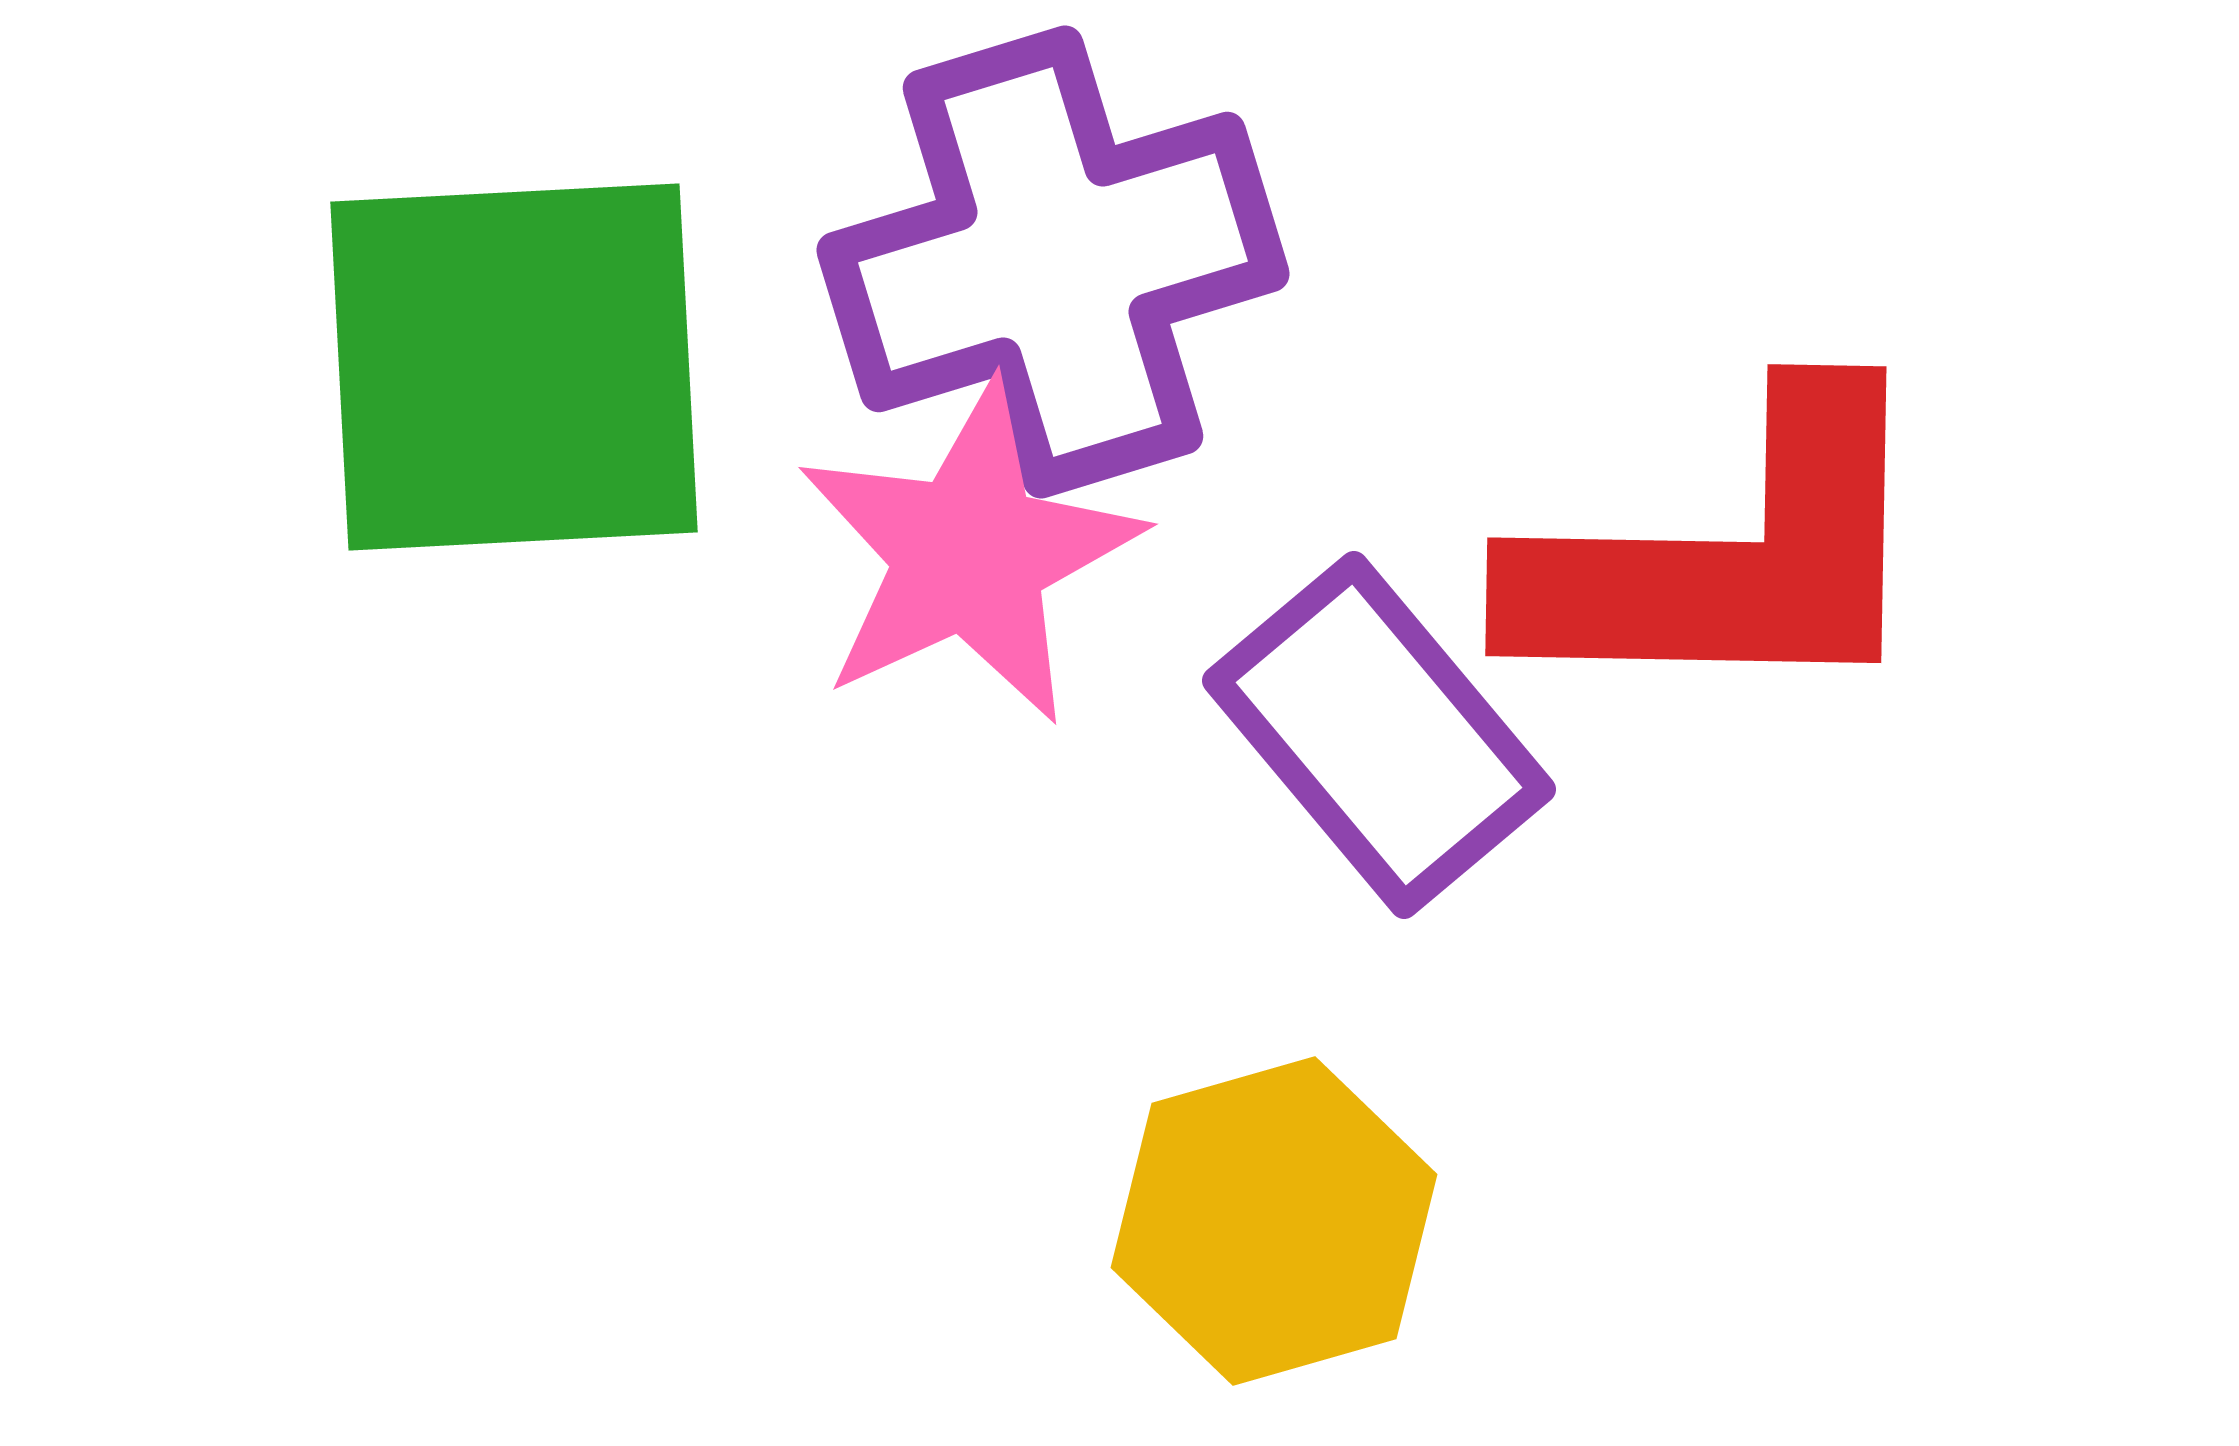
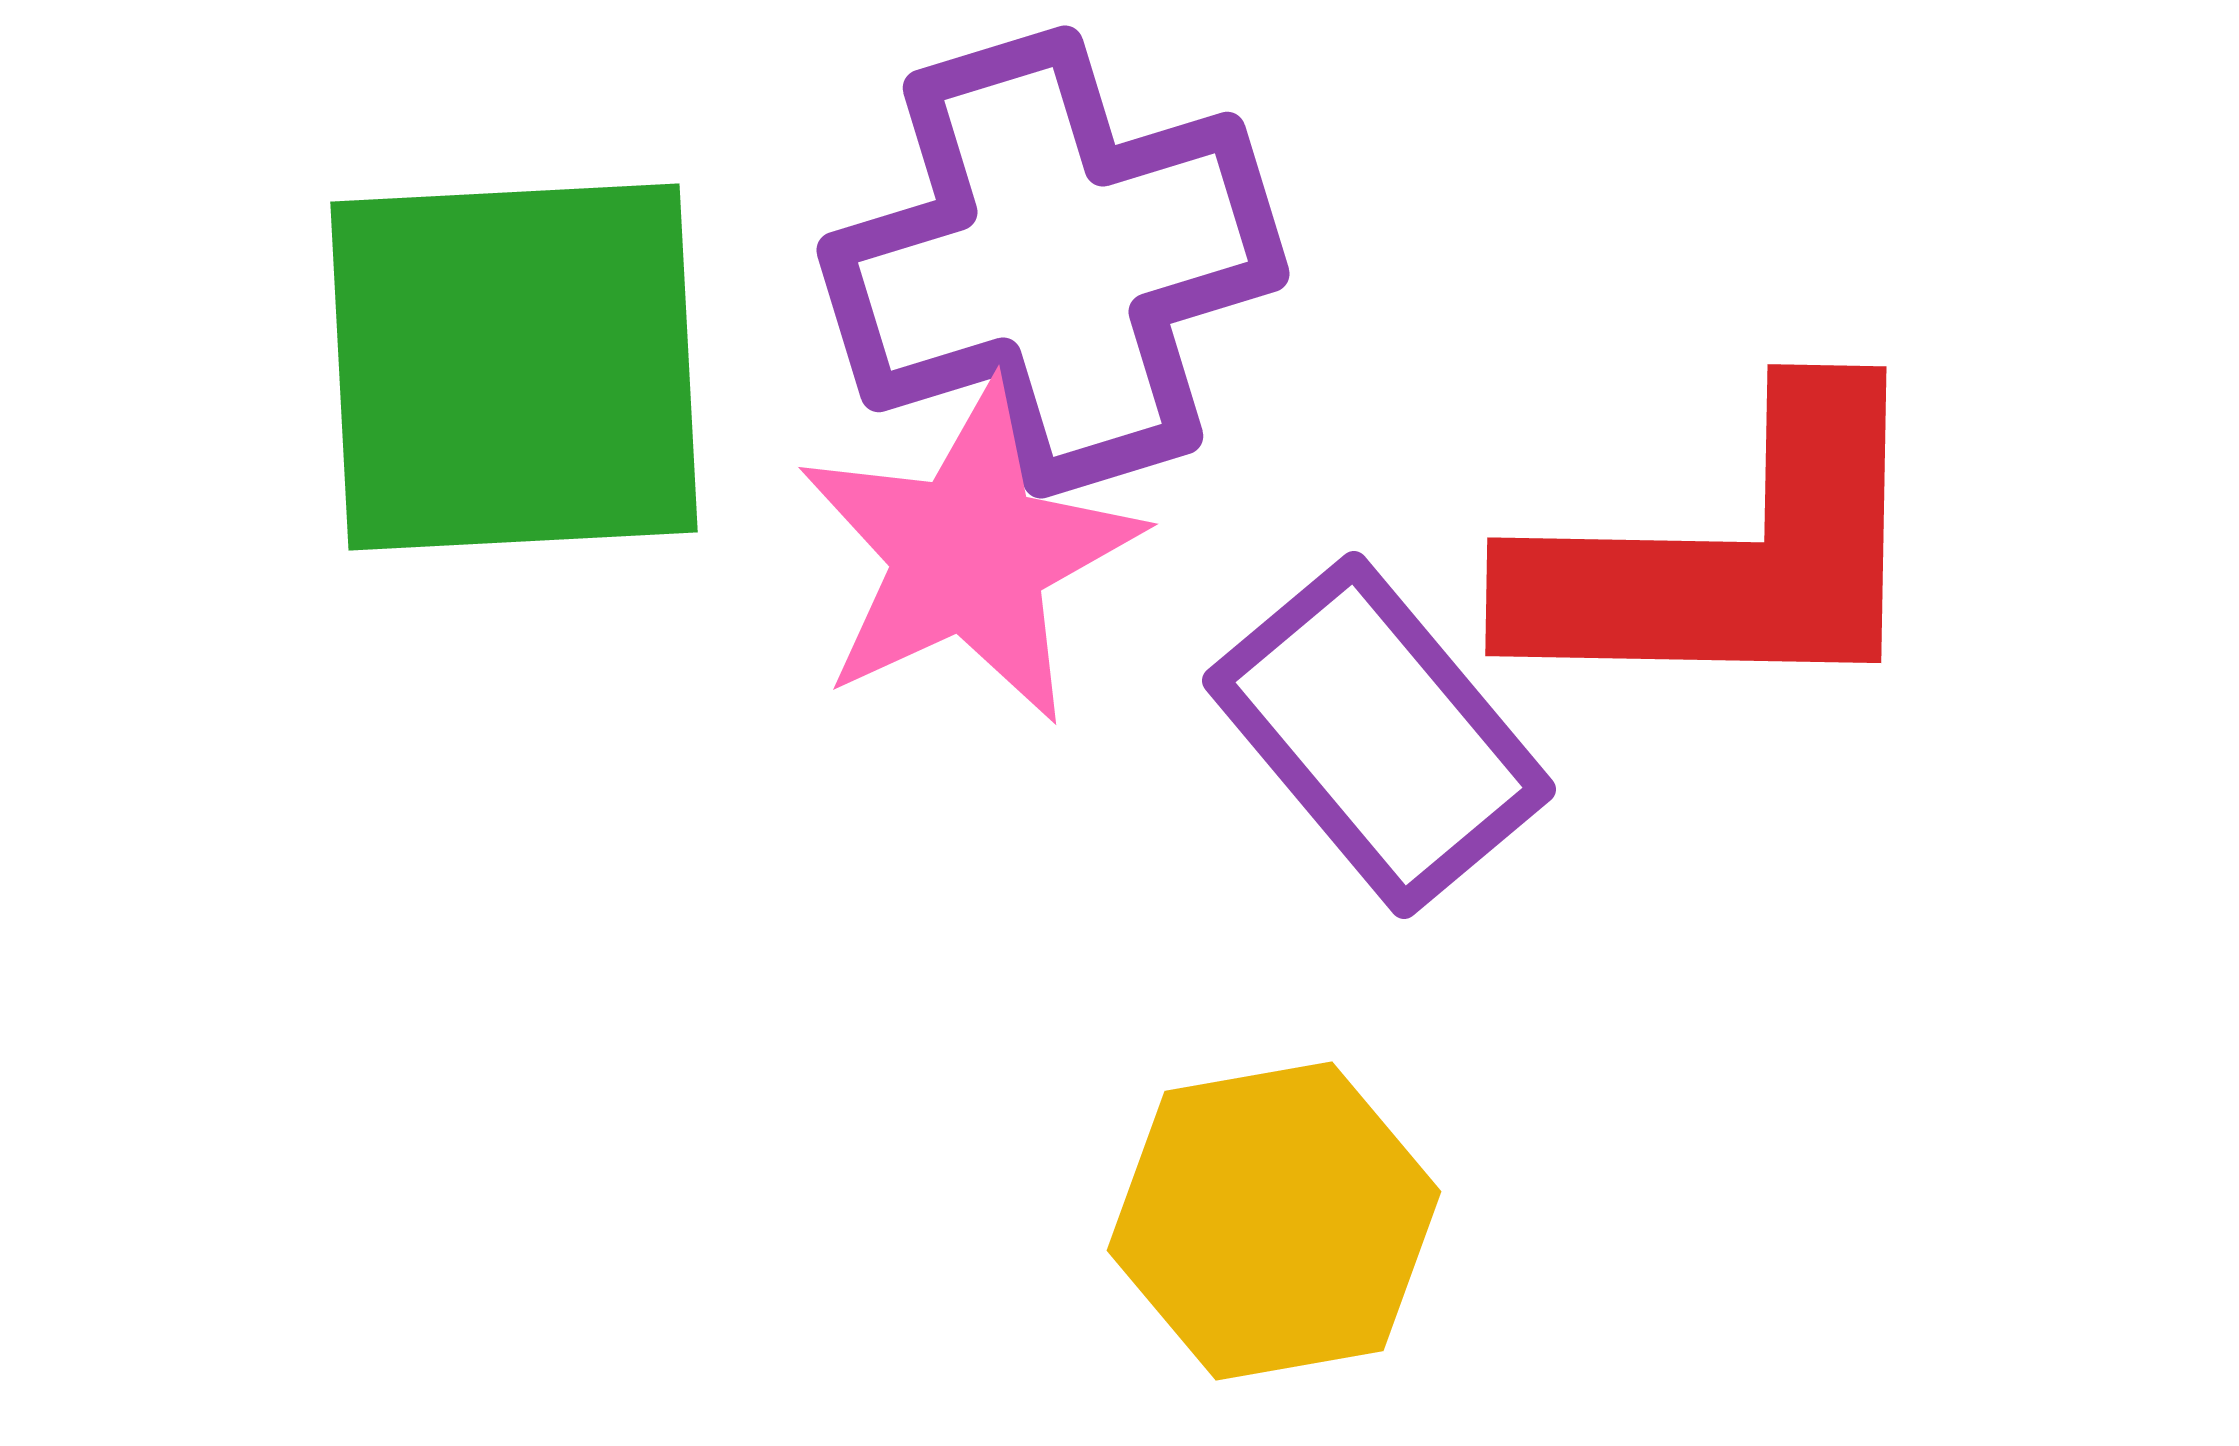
yellow hexagon: rotated 6 degrees clockwise
